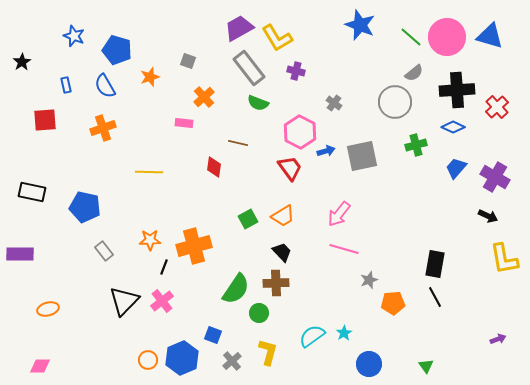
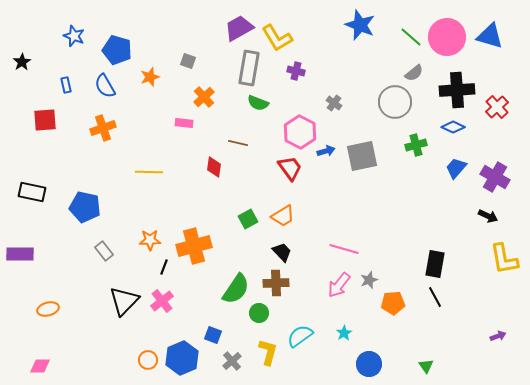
gray rectangle at (249, 68): rotated 48 degrees clockwise
pink arrow at (339, 214): moved 71 px down
cyan semicircle at (312, 336): moved 12 px left
purple arrow at (498, 339): moved 3 px up
